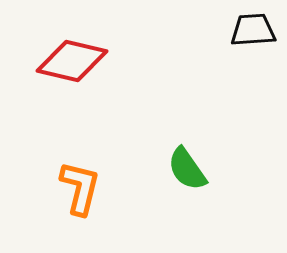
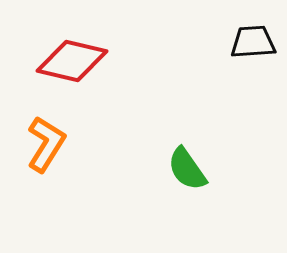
black trapezoid: moved 12 px down
orange L-shape: moved 34 px left, 44 px up; rotated 18 degrees clockwise
